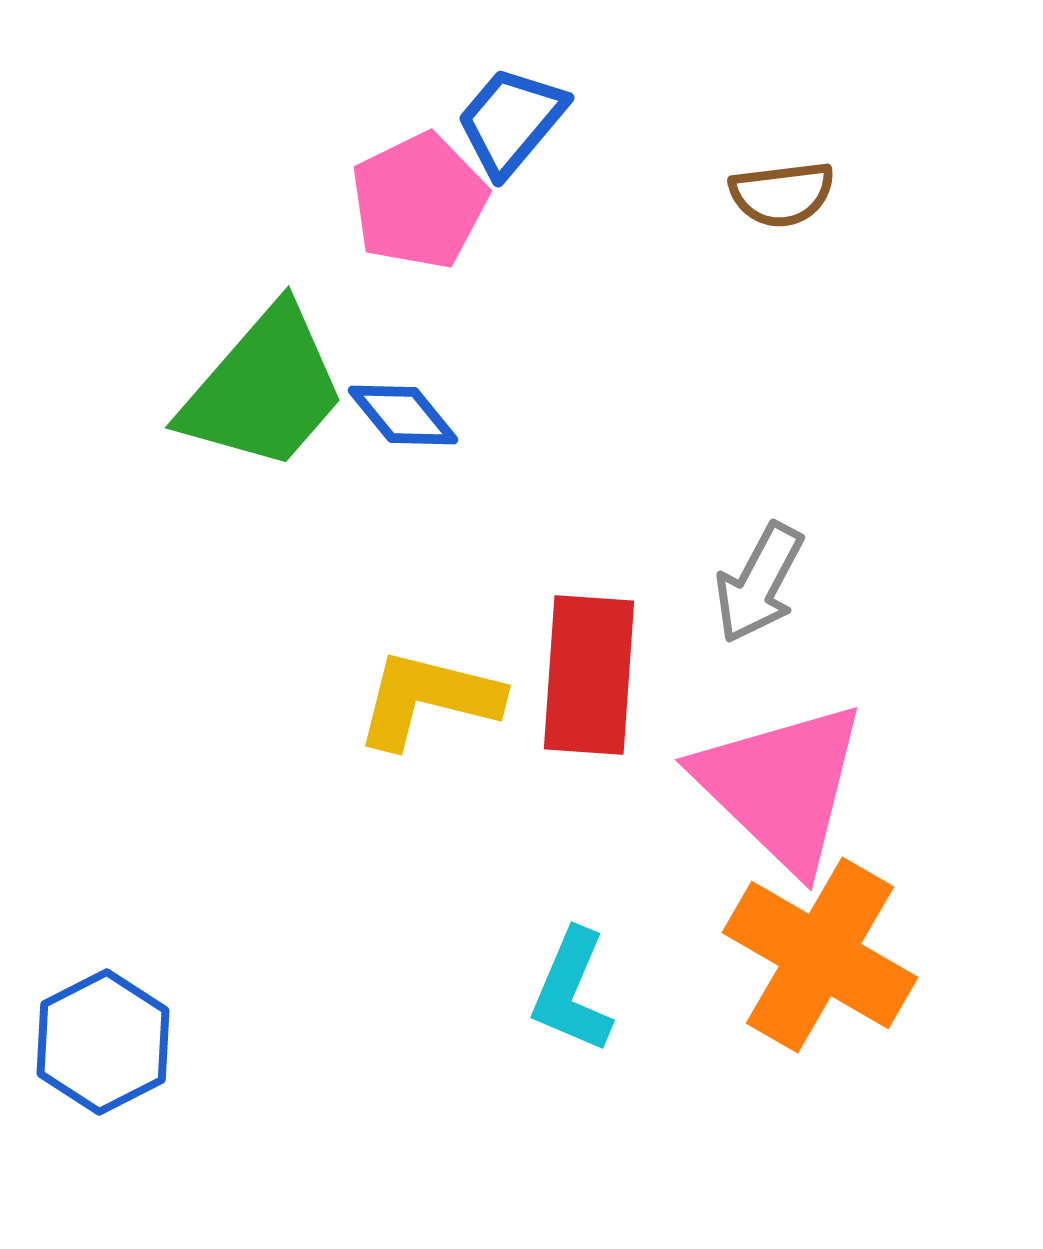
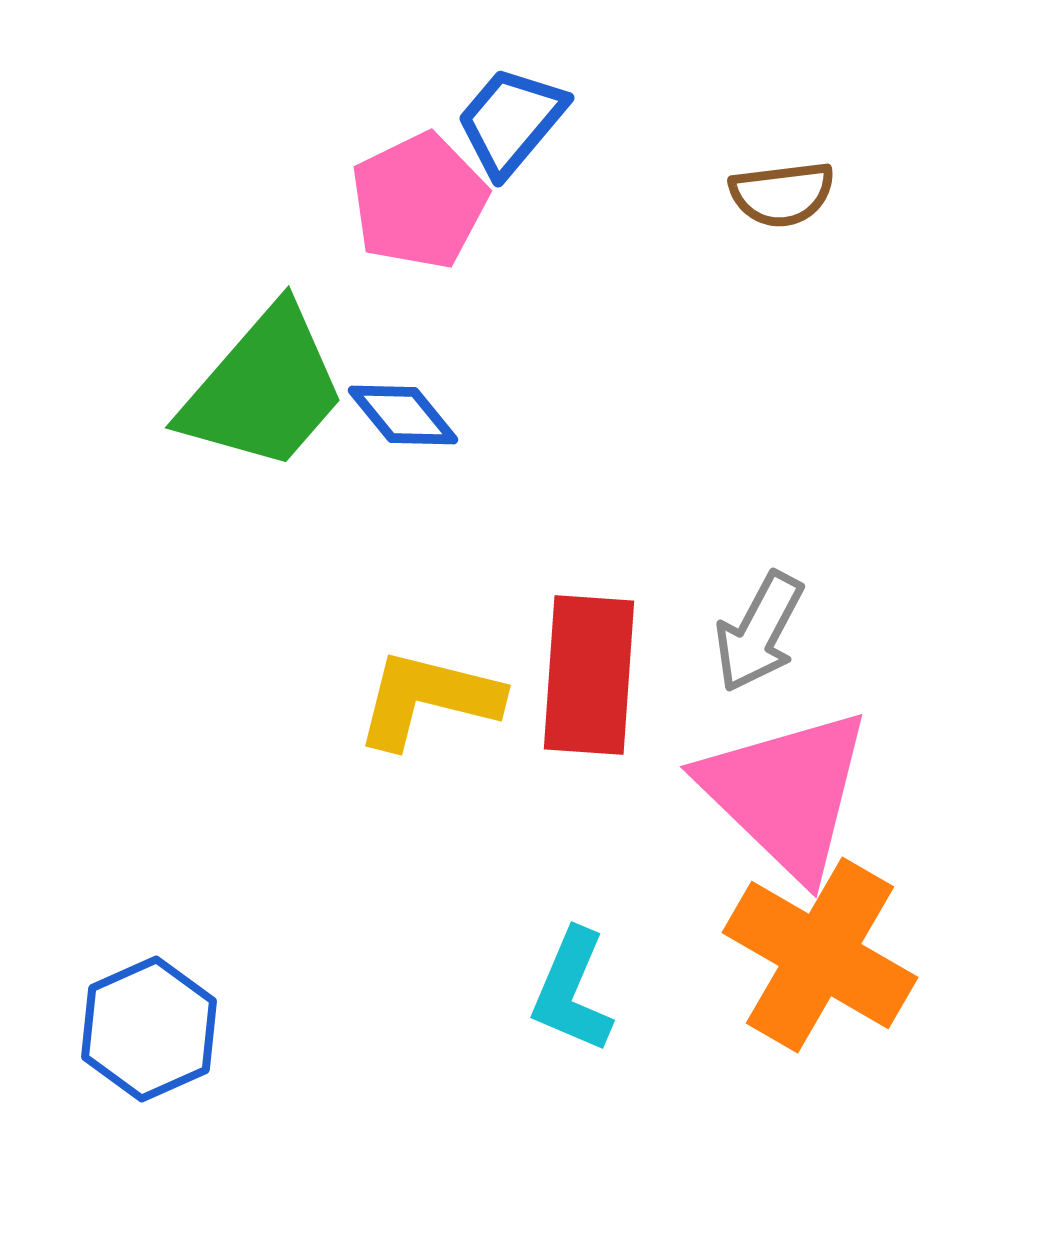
gray arrow: moved 49 px down
pink triangle: moved 5 px right, 7 px down
blue hexagon: moved 46 px right, 13 px up; rotated 3 degrees clockwise
